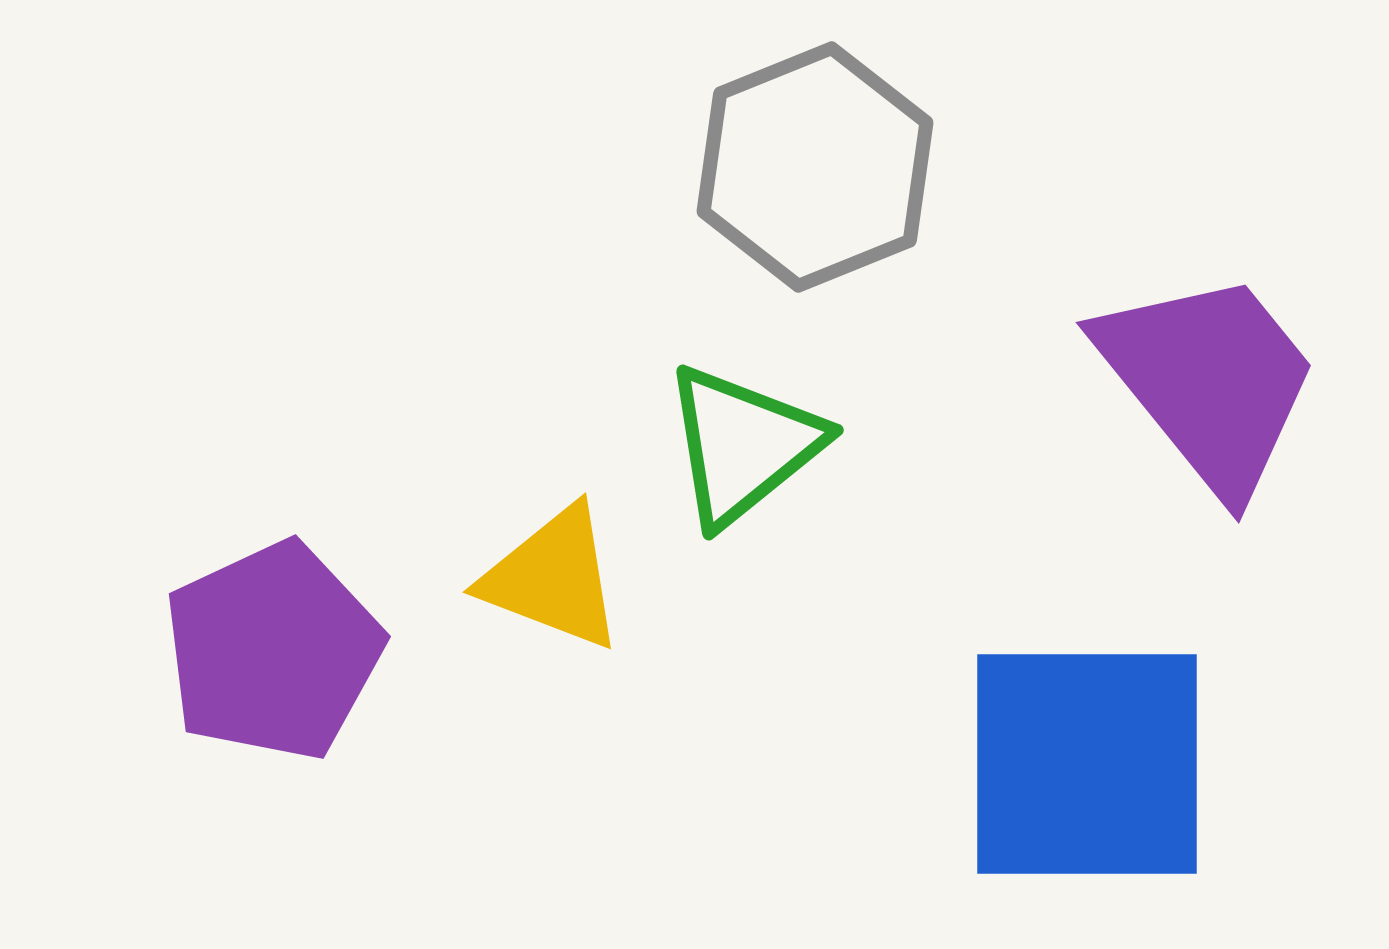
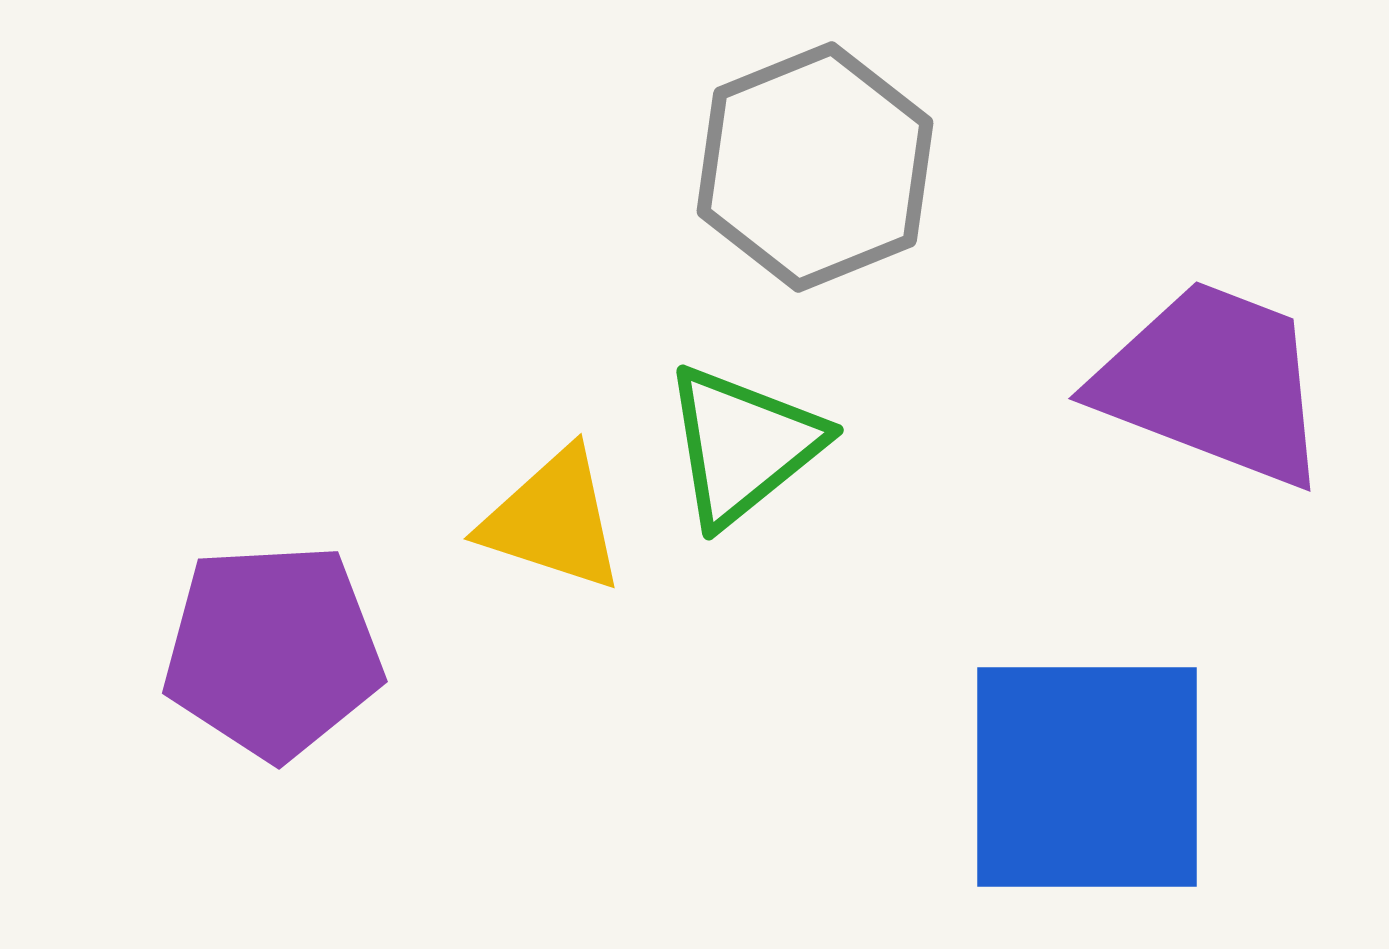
purple trapezoid: moved 4 px right, 2 px down; rotated 30 degrees counterclockwise
yellow triangle: moved 58 px up; rotated 3 degrees counterclockwise
purple pentagon: rotated 22 degrees clockwise
blue square: moved 13 px down
